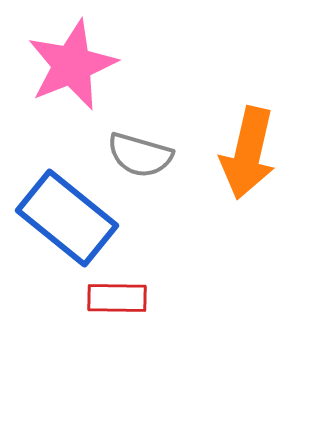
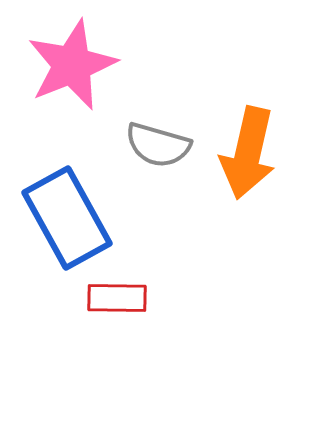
gray semicircle: moved 18 px right, 10 px up
blue rectangle: rotated 22 degrees clockwise
